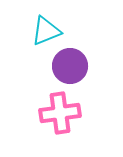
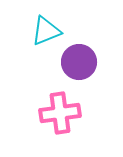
purple circle: moved 9 px right, 4 px up
